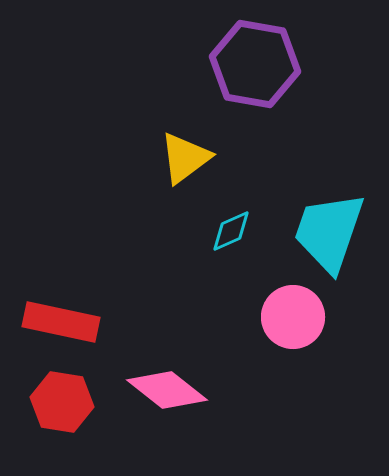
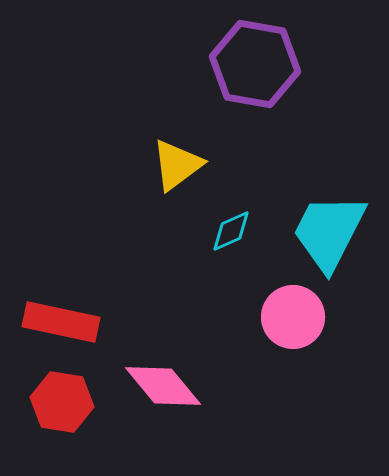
yellow triangle: moved 8 px left, 7 px down
cyan trapezoid: rotated 8 degrees clockwise
pink diamond: moved 4 px left, 4 px up; rotated 12 degrees clockwise
